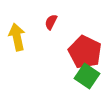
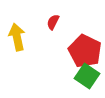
red semicircle: moved 2 px right
red pentagon: moved 1 px up
